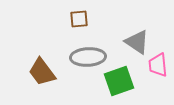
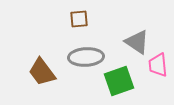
gray ellipse: moved 2 px left
